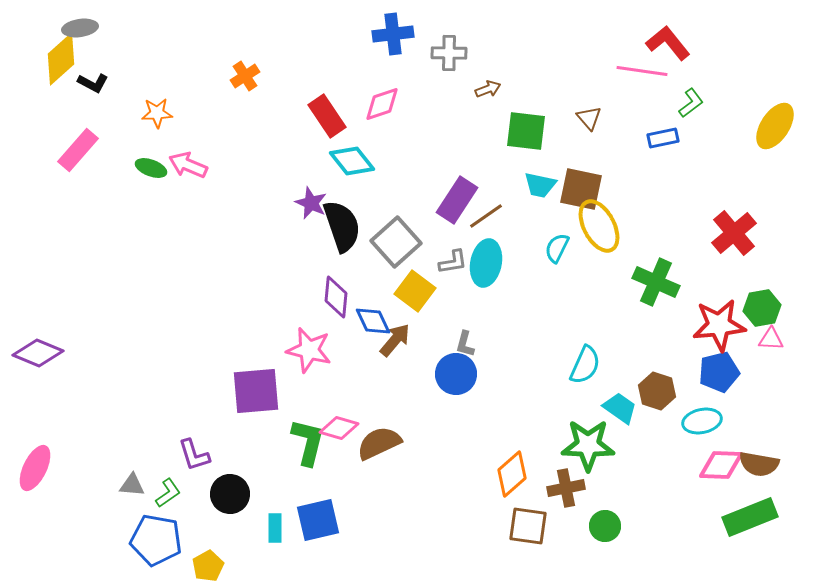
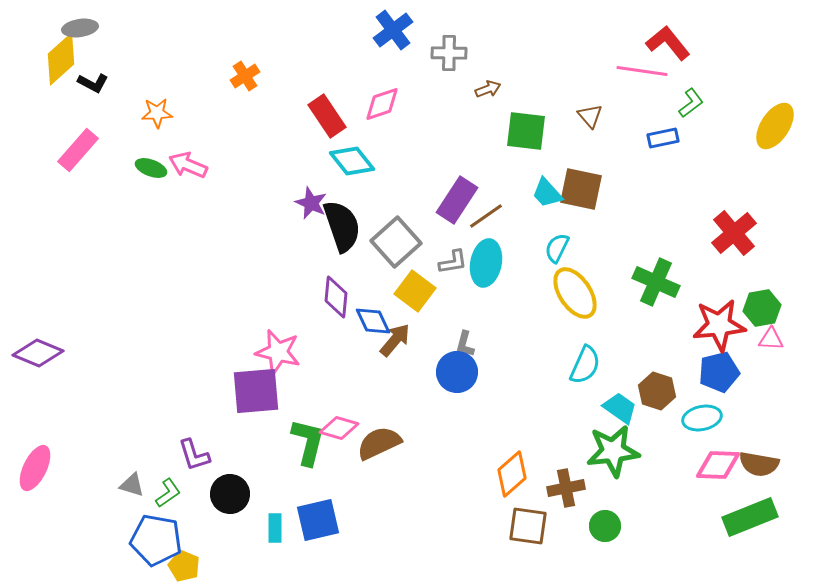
blue cross at (393, 34): moved 4 px up; rotated 30 degrees counterclockwise
brown triangle at (589, 118): moved 1 px right, 2 px up
cyan trapezoid at (540, 185): moved 7 px right, 8 px down; rotated 36 degrees clockwise
yellow ellipse at (599, 226): moved 24 px left, 67 px down; rotated 6 degrees counterclockwise
pink star at (309, 350): moved 31 px left, 2 px down
blue circle at (456, 374): moved 1 px right, 2 px up
cyan ellipse at (702, 421): moved 3 px up
green star at (588, 445): moved 25 px right, 6 px down; rotated 8 degrees counterclockwise
pink diamond at (721, 465): moved 3 px left
gray triangle at (132, 485): rotated 12 degrees clockwise
yellow pentagon at (208, 566): moved 24 px left; rotated 20 degrees counterclockwise
